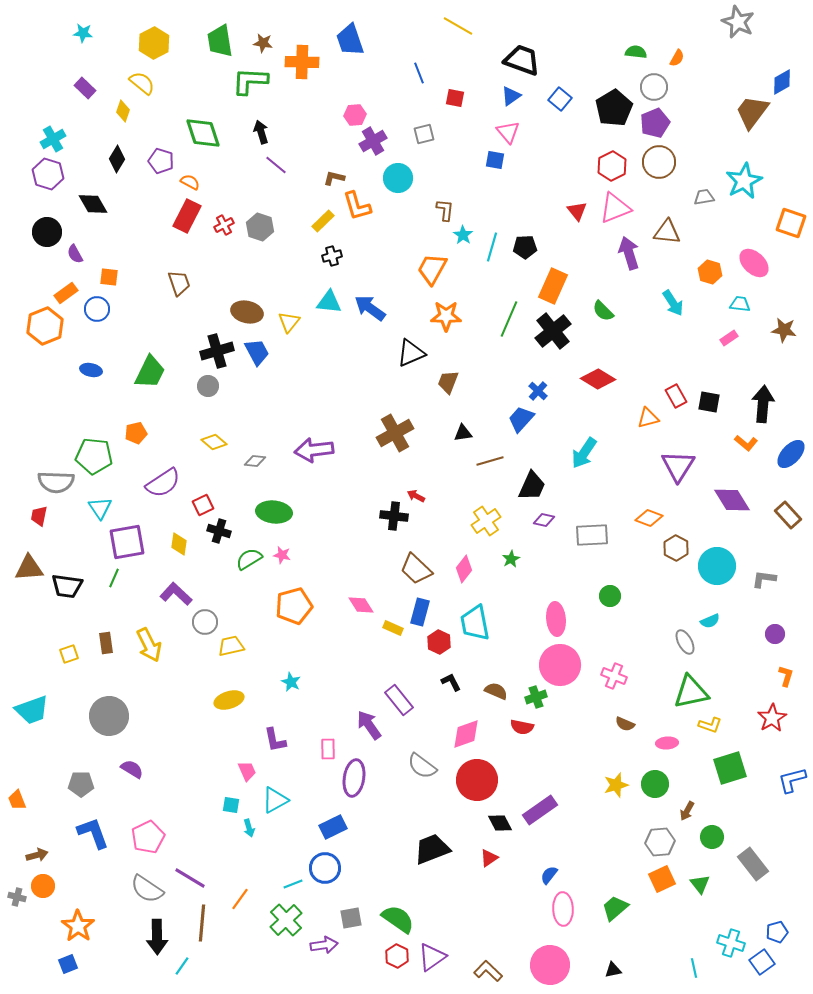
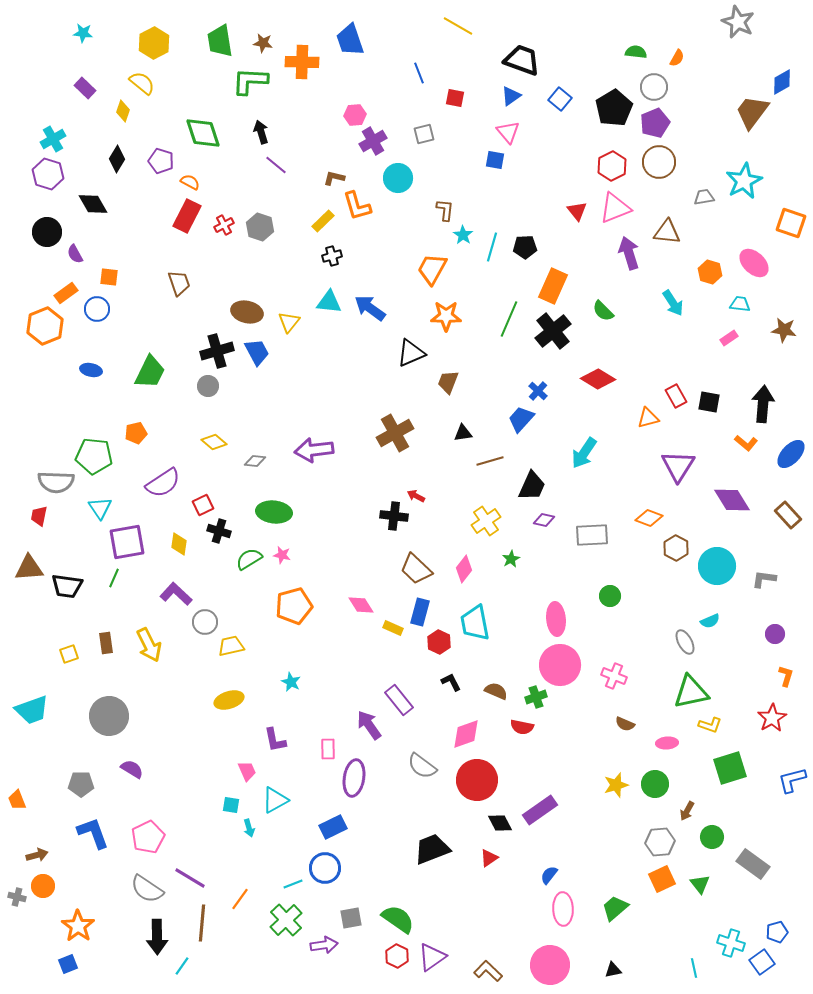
gray rectangle at (753, 864): rotated 16 degrees counterclockwise
